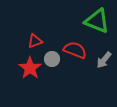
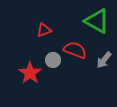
green triangle: rotated 8 degrees clockwise
red triangle: moved 9 px right, 11 px up
gray circle: moved 1 px right, 1 px down
red star: moved 5 px down
